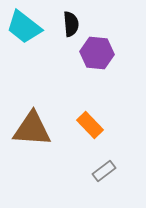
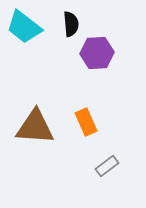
purple hexagon: rotated 8 degrees counterclockwise
orange rectangle: moved 4 px left, 3 px up; rotated 20 degrees clockwise
brown triangle: moved 3 px right, 2 px up
gray rectangle: moved 3 px right, 5 px up
